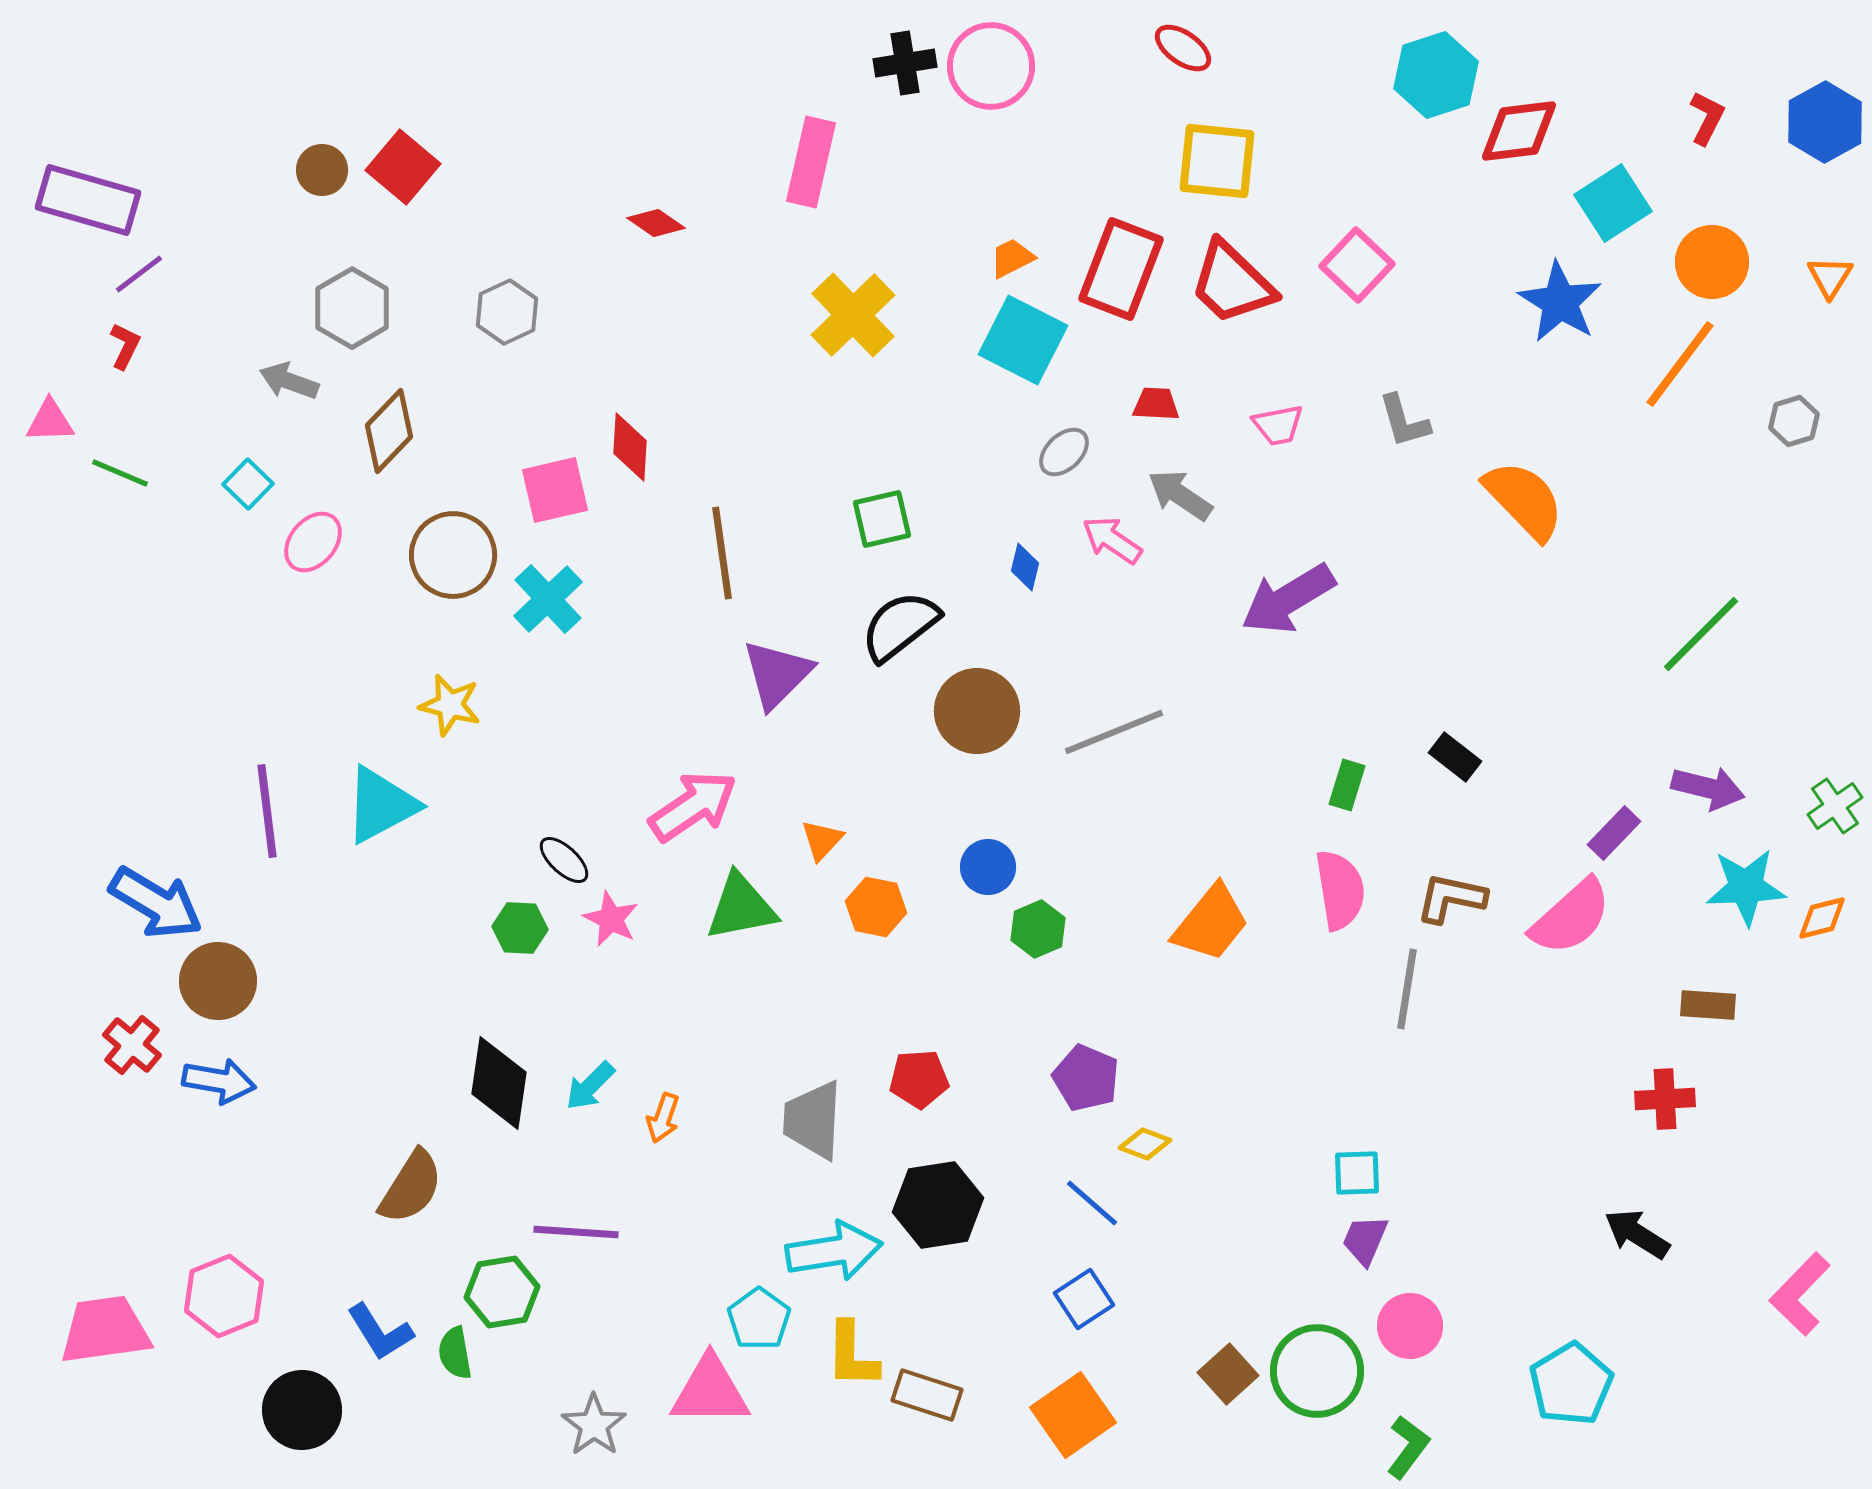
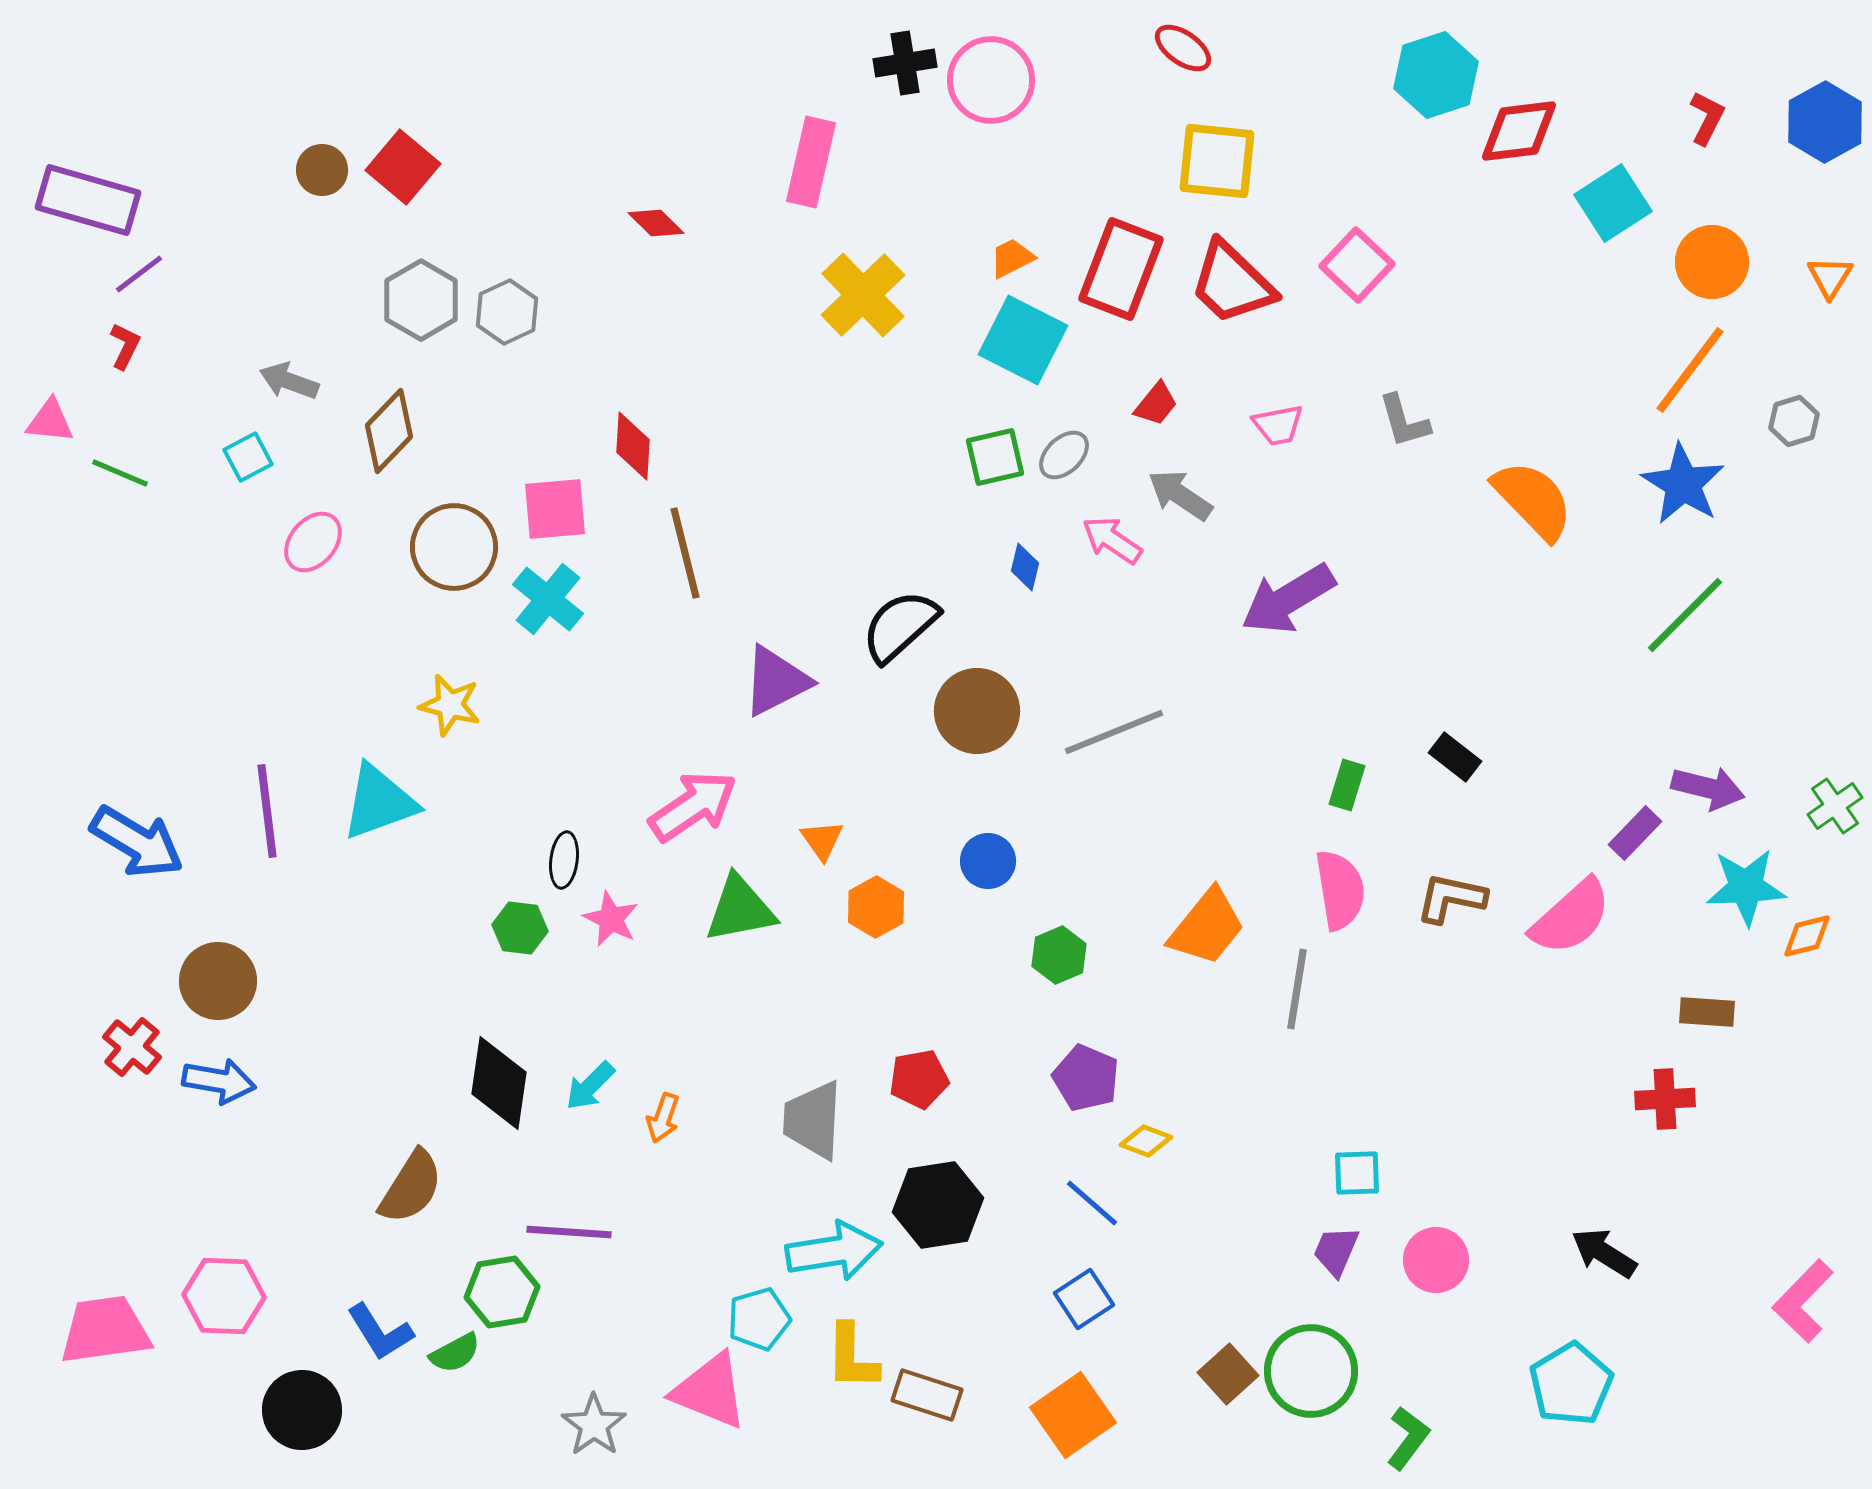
pink circle at (991, 66): moved 14 px down
red diamond at (656, 223): rotated 10 degrees clockwise
blue star at (1560, 302): moved 123 px right, 182 px down
gray hexagon at (352, 308): moved 69 px right, 8 px up
yellow cross at (853, 315): moved 10 px right, 20 px up
orange line at (1680, 364): moved 10 px right, 6 px down
red trapezoid at (1156, 404): rotated 126 degrees clockwise
pink triangle at (50, 421): rotated 8 degrees clockwise
red diamond at (630, 447): moved 3 px right, 1 px up
gray ellipse at (1064, 452): moved 3 px down
cyan square at (248, 484): moved 27 px up; rotated 18 degrees clockwise
pink square at (555, 490): moved 19 px down; rotated 8 degrees clockwise
orange semicircle at (1524, 500): moved 9 px right
green square at (882, 519): moved 113 px right, 62 px up
brown line at (722, 553): moved 37 px left; rotated 6 degrees counterclockwise
brown circle at (453, 555): moved 1 px right, 8 px up
cyan cross at (548, 599): rotated 8 degrees counterclockwise
black semicircle at (900, 626): rotated 4 degrees counterclockwise
green line at (1701, 634): moved 16 px left, 19 px up
purple triangle at (777, 674): moved 1 px left, 7 px down; rotated 18 degrees clockwise
cyan triangle at (381, 805): moved 2 px left, 3 px up; rotated 8 degrees clockwise
purple rectangle at (1614, 833): moved 21 px right
orange triangle at (822, 840): rotated 18 degrees counterclockwise
black ellipse at (564, 860): rotated 54 degrees clockwise
blue circle at (988, 867): moved 6 px up
blue arrow at (156, 903): moved 19 px left, 61 px up
green triangle at (741, 907): moved 1 px left, 2 px down
orange hexagon at (876, 907): rotated 20 degrees clockwise
orange diamond at (1822, 918): moved 15 px left, 18 px down
orange trapezoid at (1211, 923): moved 4 px left, 4 px down
green hexagon at (520, 928): rotated 4 degrees clockwise
green hexagon at (1038, 929): moved 21 px right, 26 px down
gray line at (1407, 989): moved 110 px left
brown rectangle at (1708, 1005): moved 1 px left, 7 px down
red cross at (132, 1045): moved 2 px down
red pentagon at (919, 1079): rotated 6 degrees counterclockwise
yellow diamond at (1145, 1144): moved 1 px right, 3 px up
purple line at (576, 1232): moved 7 px left
black arrow at (1637, 1234): moved 33 px left, 19 px down
purple trapezoid at (1365, 1240): moved 29 px left, 11 px down
pink L-shape at (1800, 1294): moved 3 px right, 7 px down
pink hexagon at (224, 1296): rotated 24 degrees clockwise
cyan pentagon at (759, 1319): rotated 20 degrees clockwise
pink circle at (1410, 1326): moved 26 px right, 66 px up
green semicircle at (455, 1353): rotated 108 degrees counterclockwise
yellow L-shape at (852, 1355): moved 2 px down
green circle at (1317, 1371): moved 6 px left
pink triangle at (710, 1391): rotated 22 degrees clockwise
green L-shape at (1408, 1447): moved 9 px up
